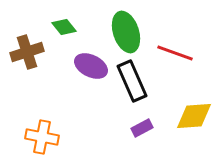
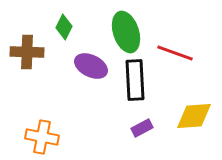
green diamond: rotated 65 degrees clockwise
brown cross: rotated 20 degrees clockwise
black rectangle: moved 3 px right, 1 px up; rotated 21 degrees clockwise
